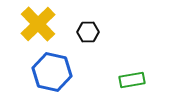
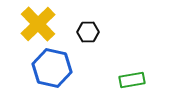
blue hexagon: moved 4 px up
